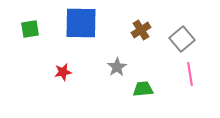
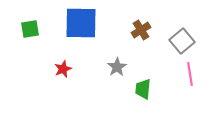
gray square: moved 2 px down
red star: moved 3 px up; rotated 12 degrees counterclockwise
green trapezoid: rotated 80 degrees counterclockwise
